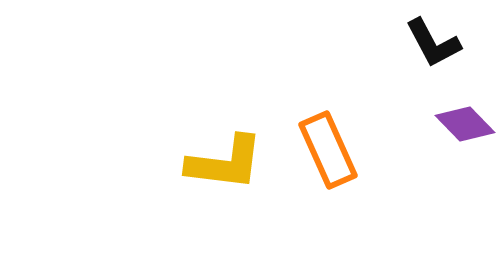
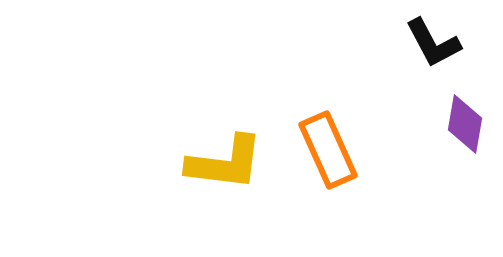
purple diamond: rotated 54 degrees clockwise
